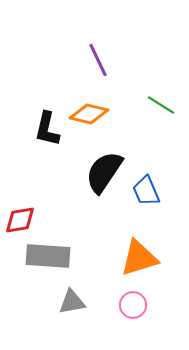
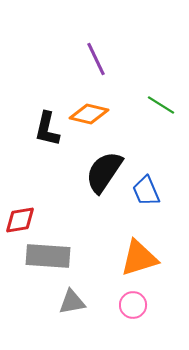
purple line: moved 2 px left, 1 px up
